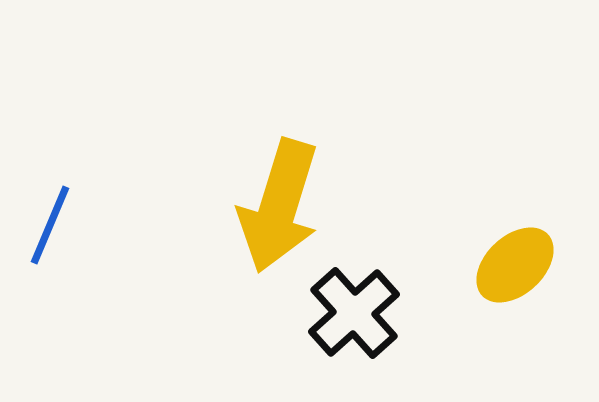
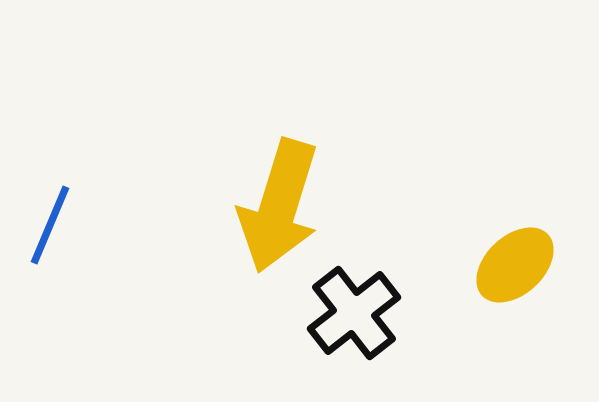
black cross: rotated 4 degrees clockwise
